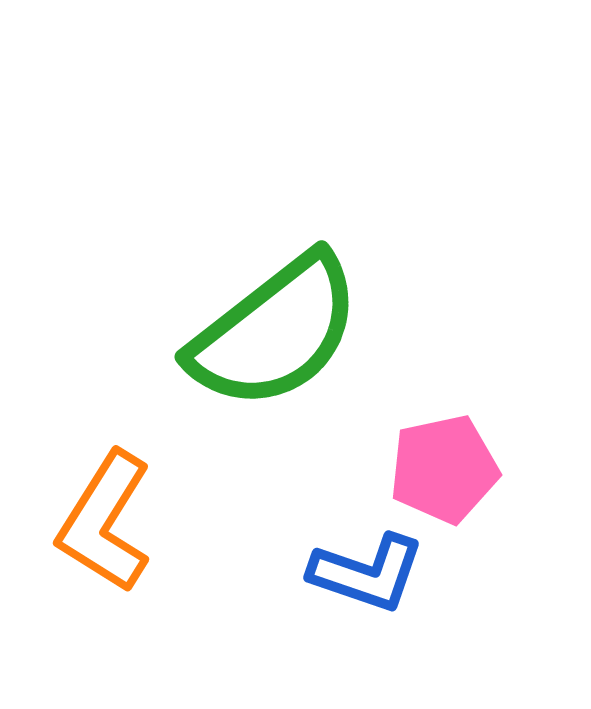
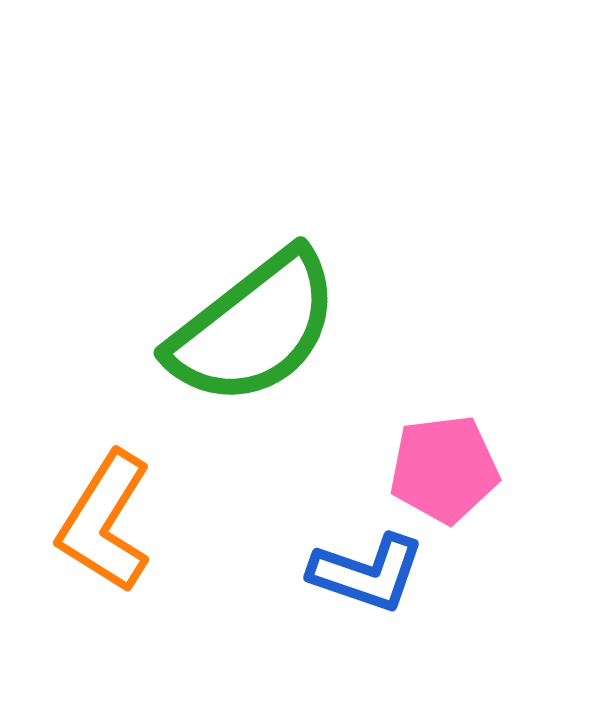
green semicircle: moved 21 px left, 4 px up
pink pentagon: rotated 5 degrees clockwise
